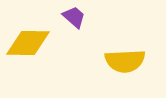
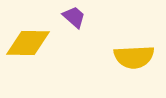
yellow semicircle: moved 9 px right, 4 px up
